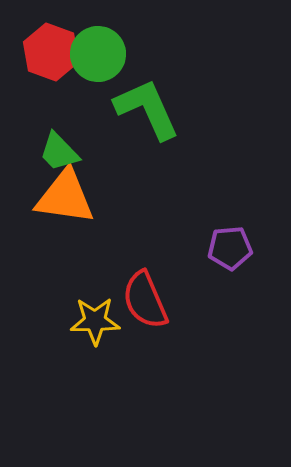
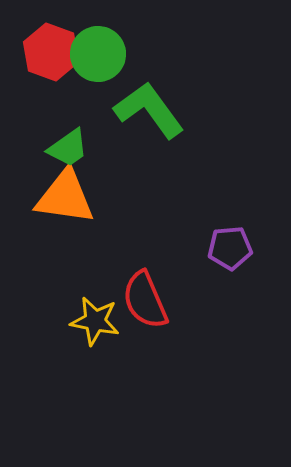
green L-shape: moved 2 px right, 1 px down; rotated 12 degrees counterclockwise
green trapezoid: moved 9 px right, 4 px up; rotated 81 degrees counterclockwise
yellow star: rotated 12 degrees clockwise
